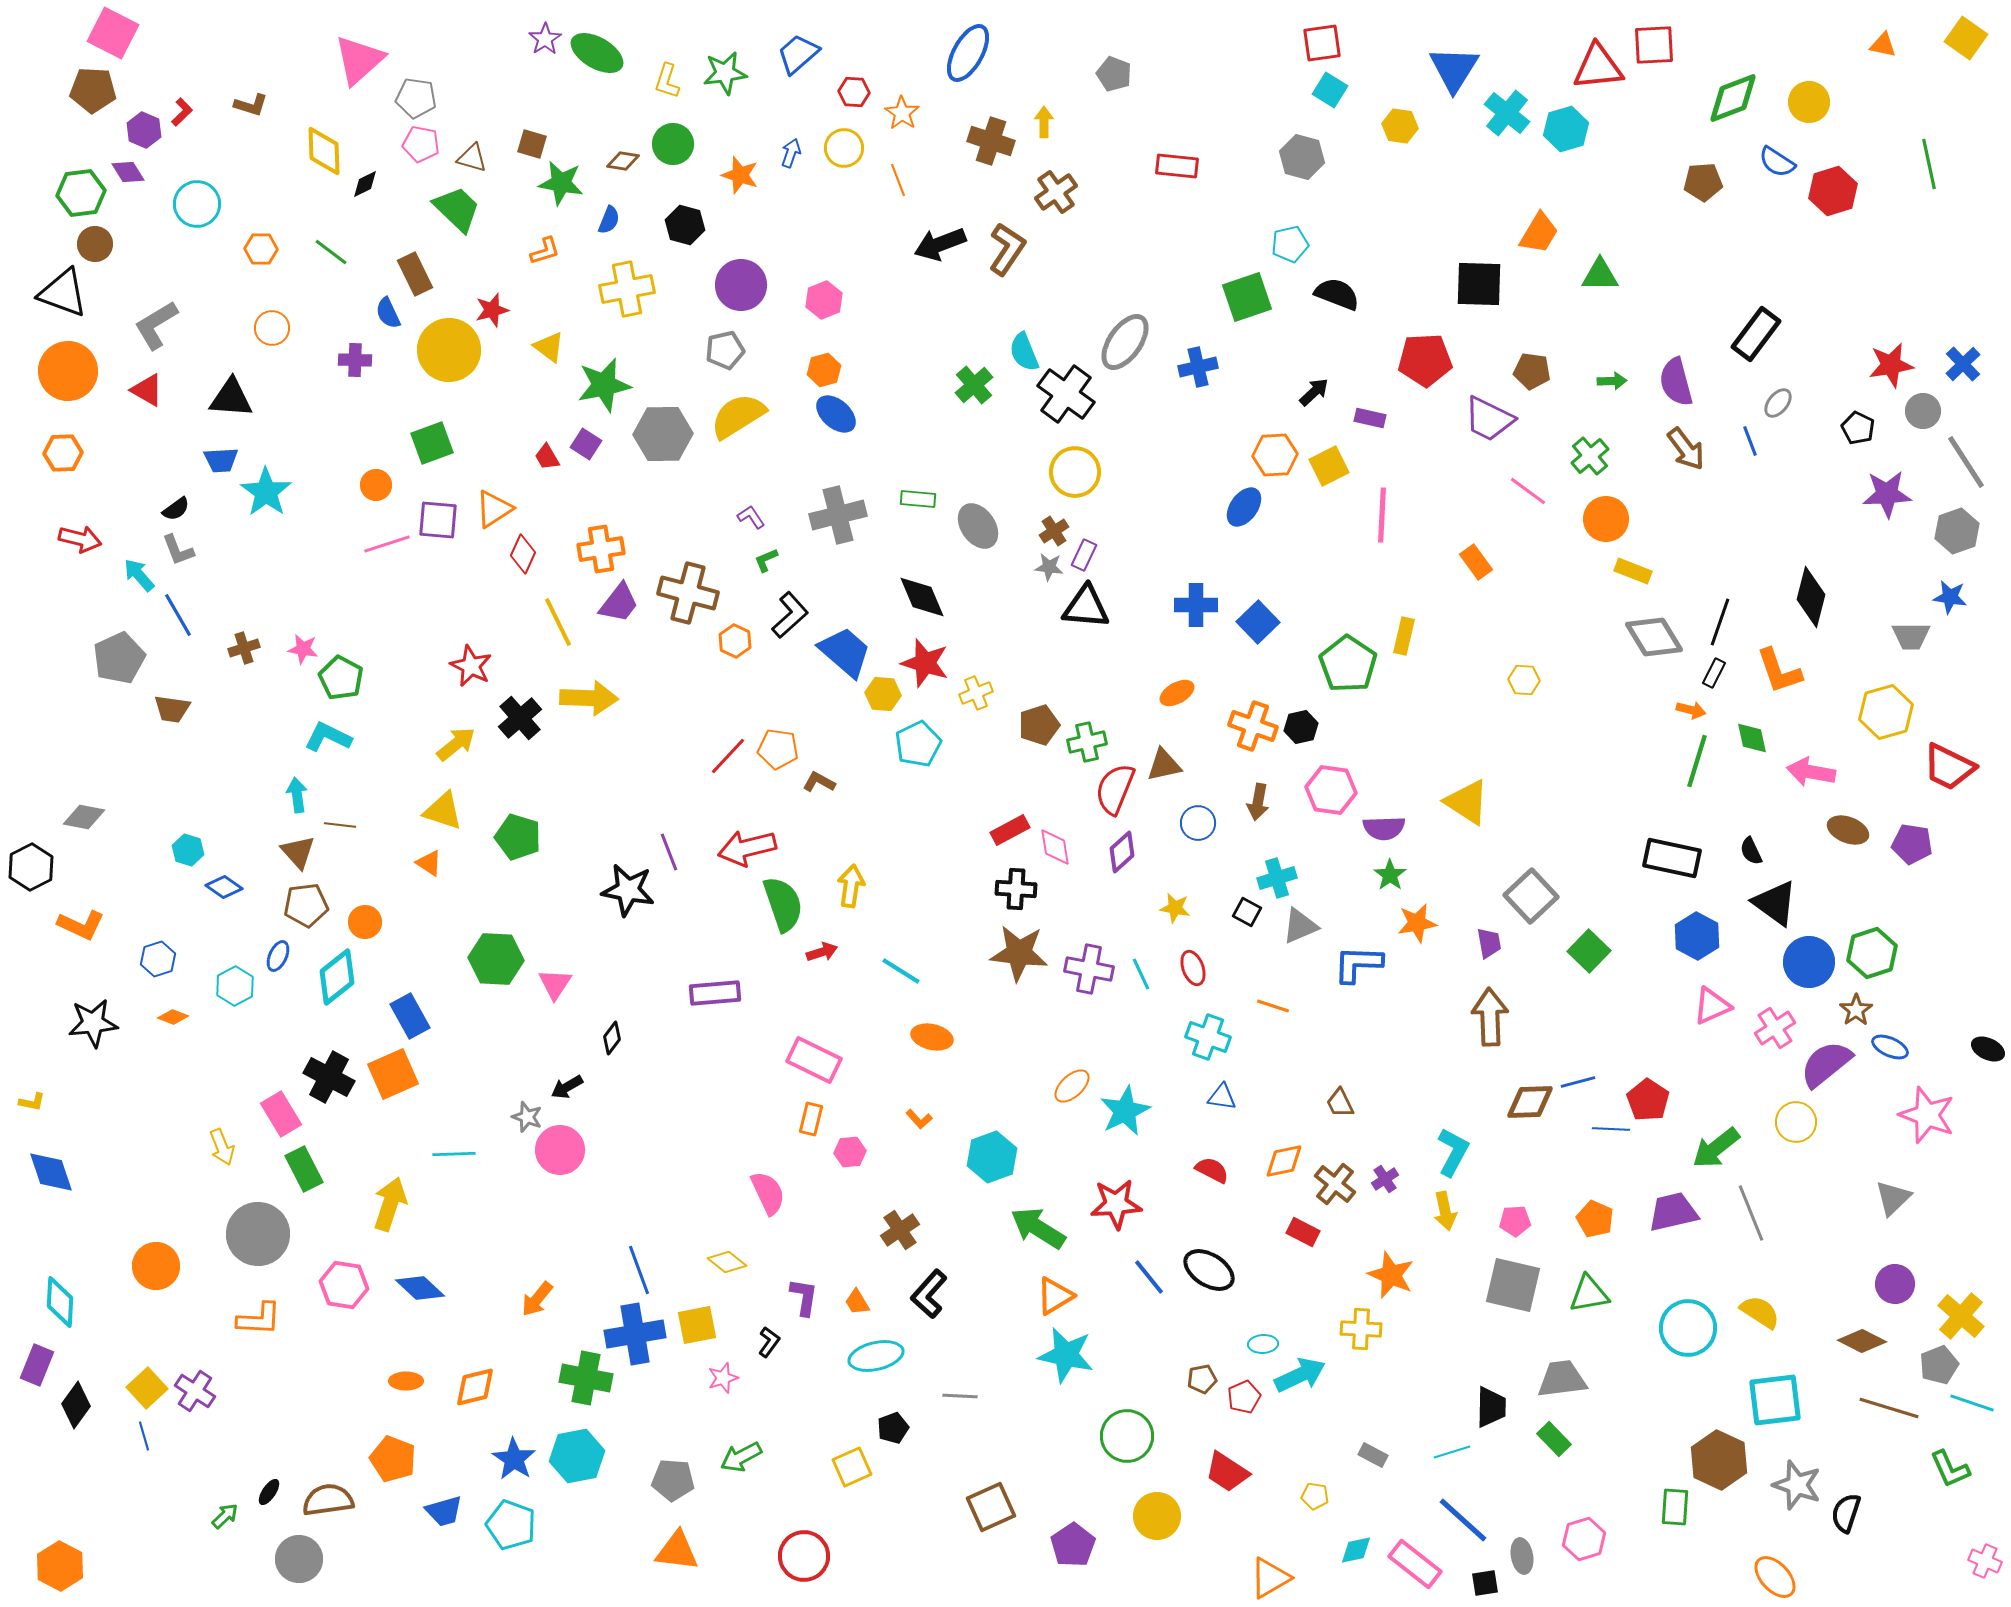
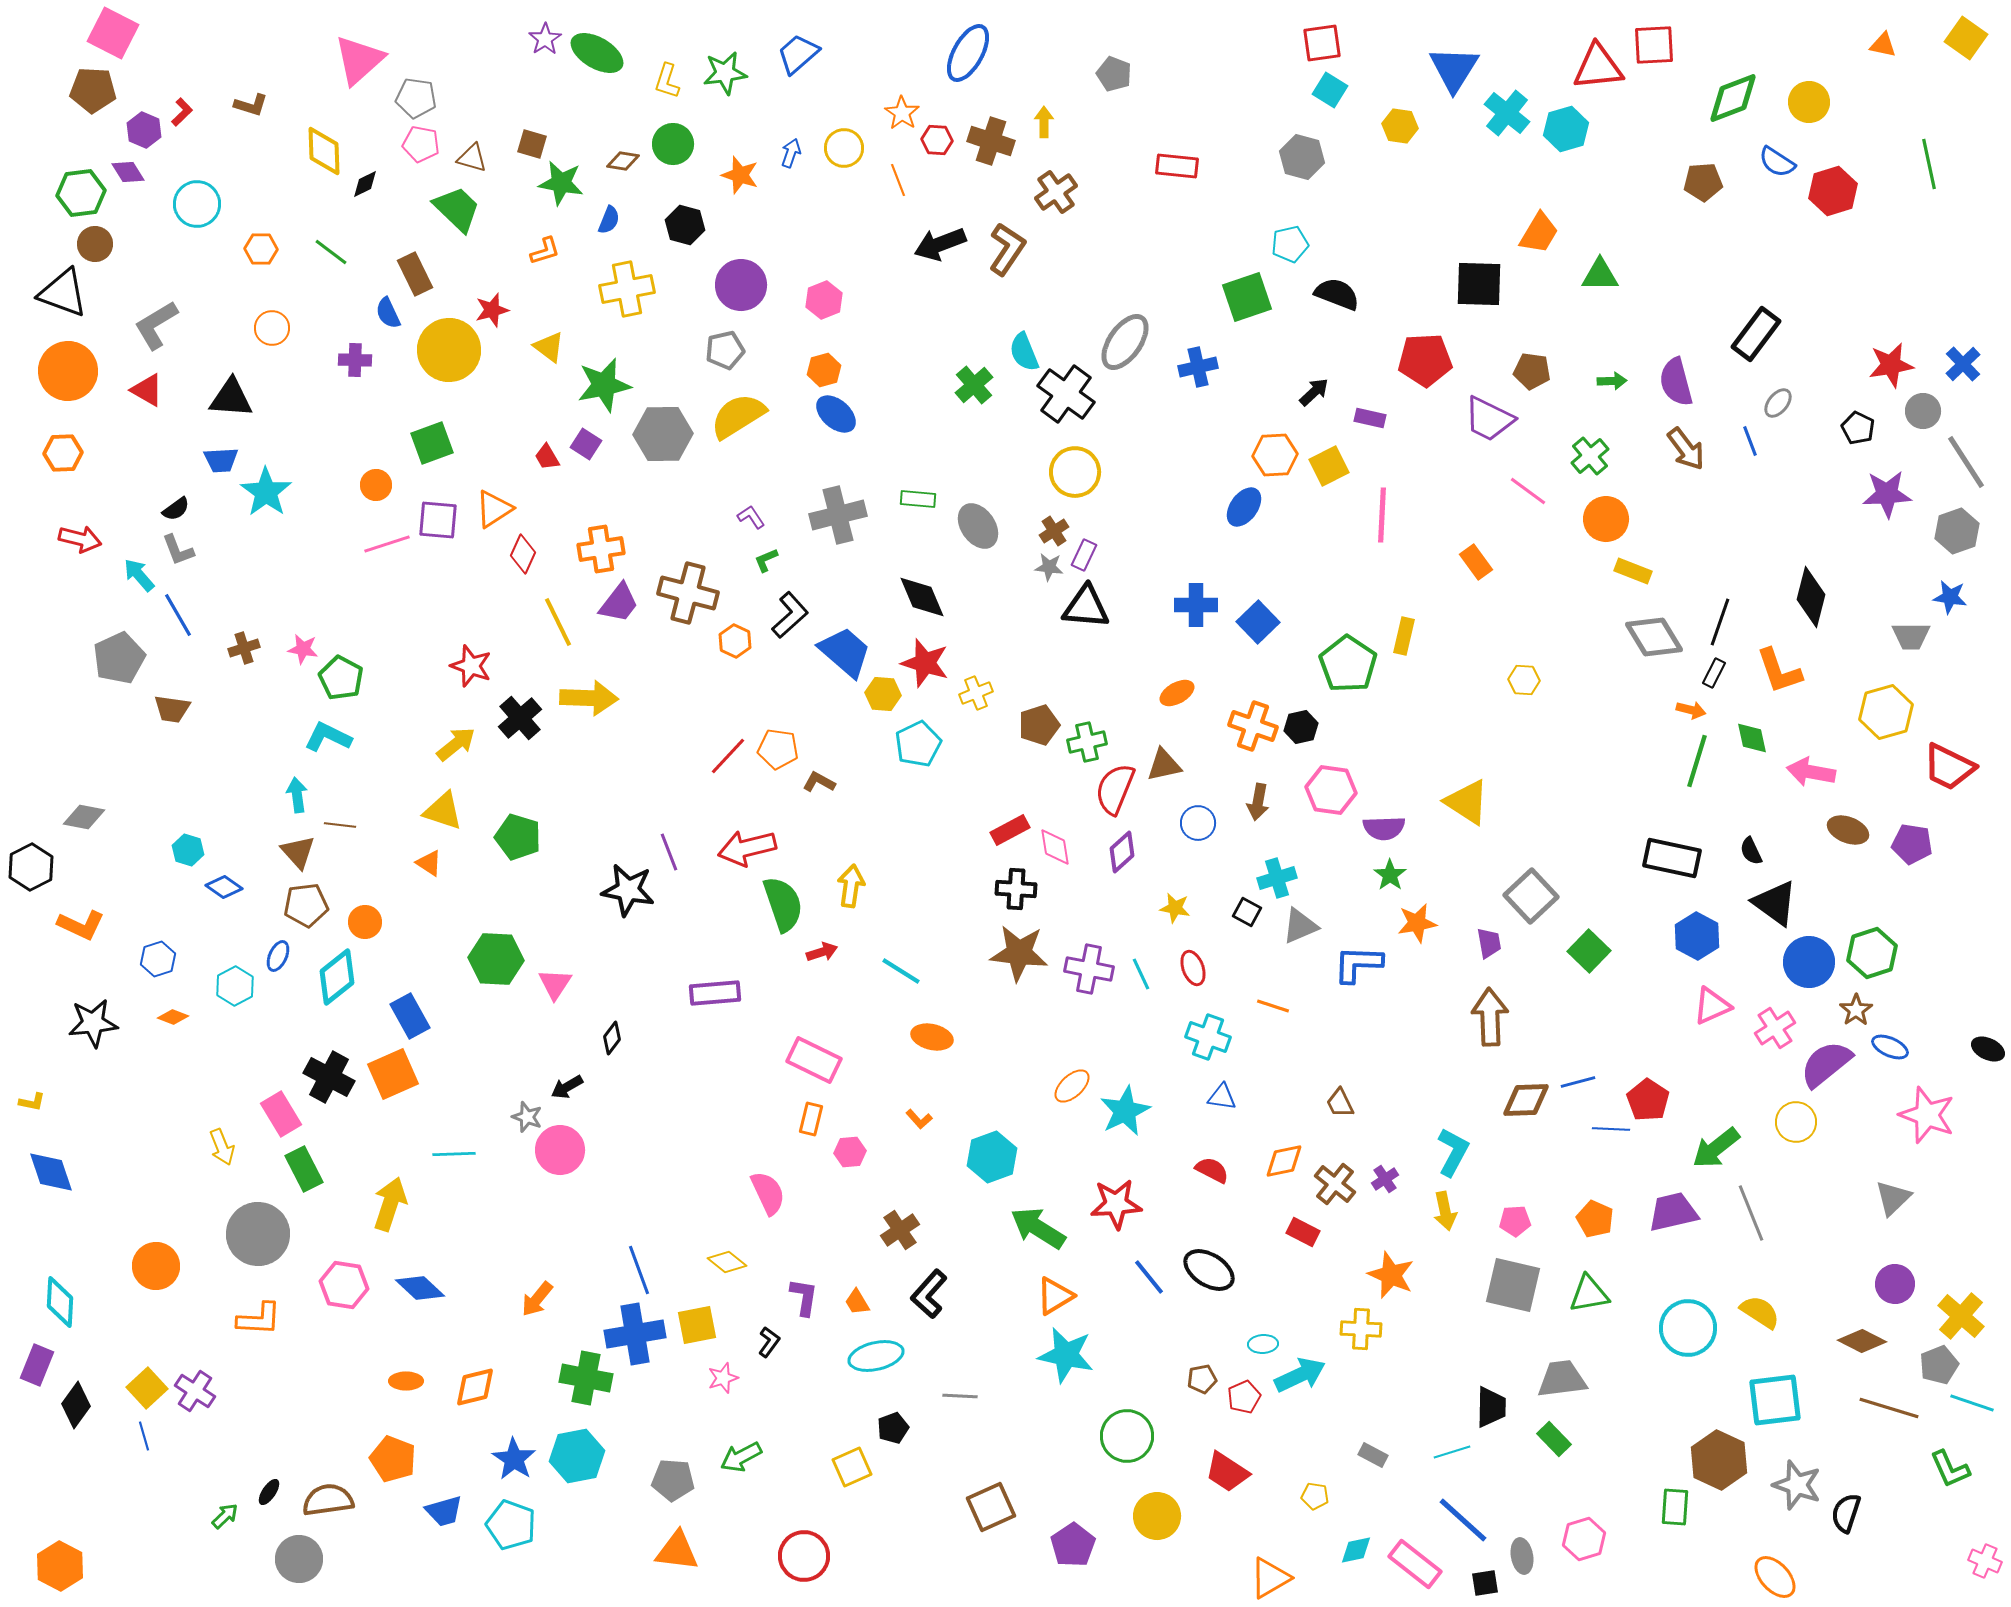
red hexagon at (854, 92): moved 83 px right, 48 px down
red star at (471, 666): rotated 6 degrees counterclockwise
brown diamond at (1530, 1102): moved 4 px left, 2 px up
